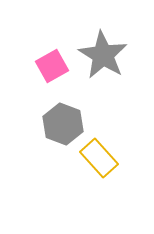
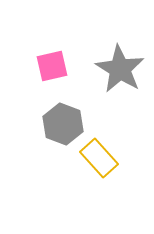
gray star: moved 17 px right, 14 px down
pink square: rotated 16 degrees clockwise
